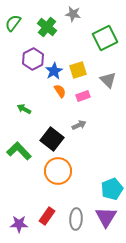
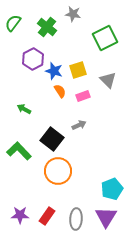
blue star: rotated 24 degrees counterclockwise
purple star: moved 1 px right, 9 px up
